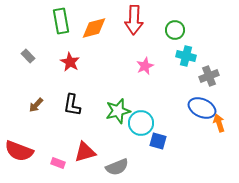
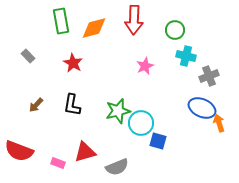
red star: moved 3 px right, 1 px down
